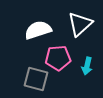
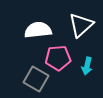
white triangle: moved 1 px right, 1 px down
white semicircle: rotated 12 degrees clockwise
gray square: rotated 15 degrees clockwise
